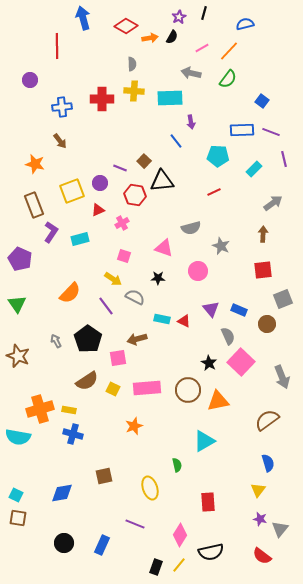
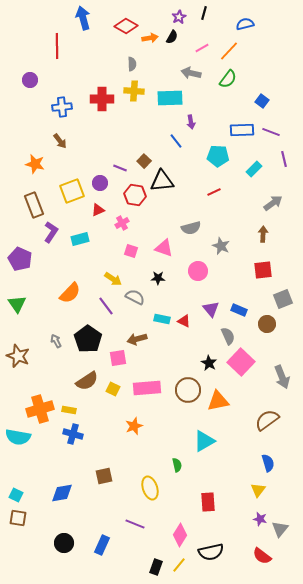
pink square at (124, 256): moved 7 px right, 5 px up
